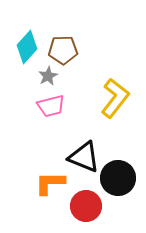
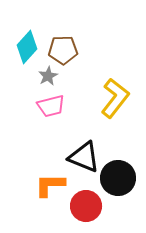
orange L-shape: moved 2 px down
